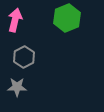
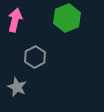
gray hexagon: moved 11 px right
gray star: rotated 24 degrees clockwise
